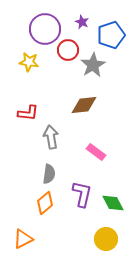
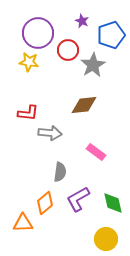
purple star: moved 1 px up
purple circle: moved 7 px left, 4 px down
gray arrow: moved 1 px left, 4 px up; rotated 105 degrees clockwise
gray semicircle: moved 11 px right, 2 px up
purple L-shape: moved 4 px left, 5 px down; rotated 132 degrees counterclockwise
green diamond: rotated 15 degrees clockwise
orange triangle: moved 16 px up; rotated 25 degrees clockwise
